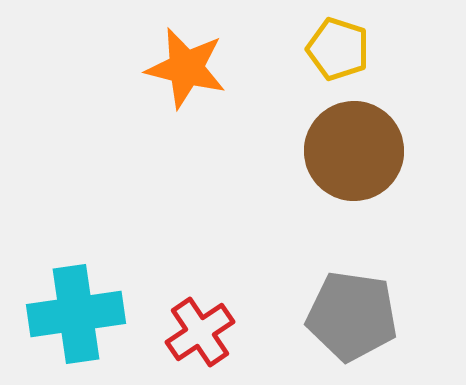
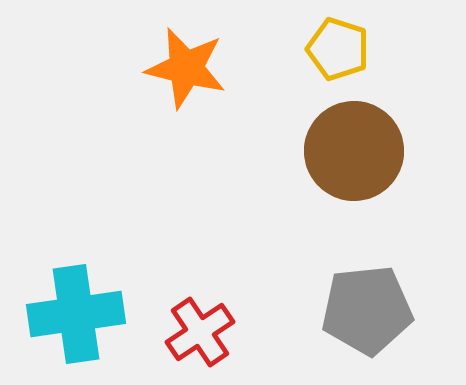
gray pentagon: moved 15 px right, 6 px up; rotated 14 degrees counterclockwise
